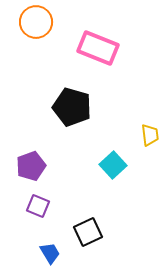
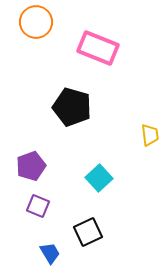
cyan square: moved 14 px left, 13 px down
